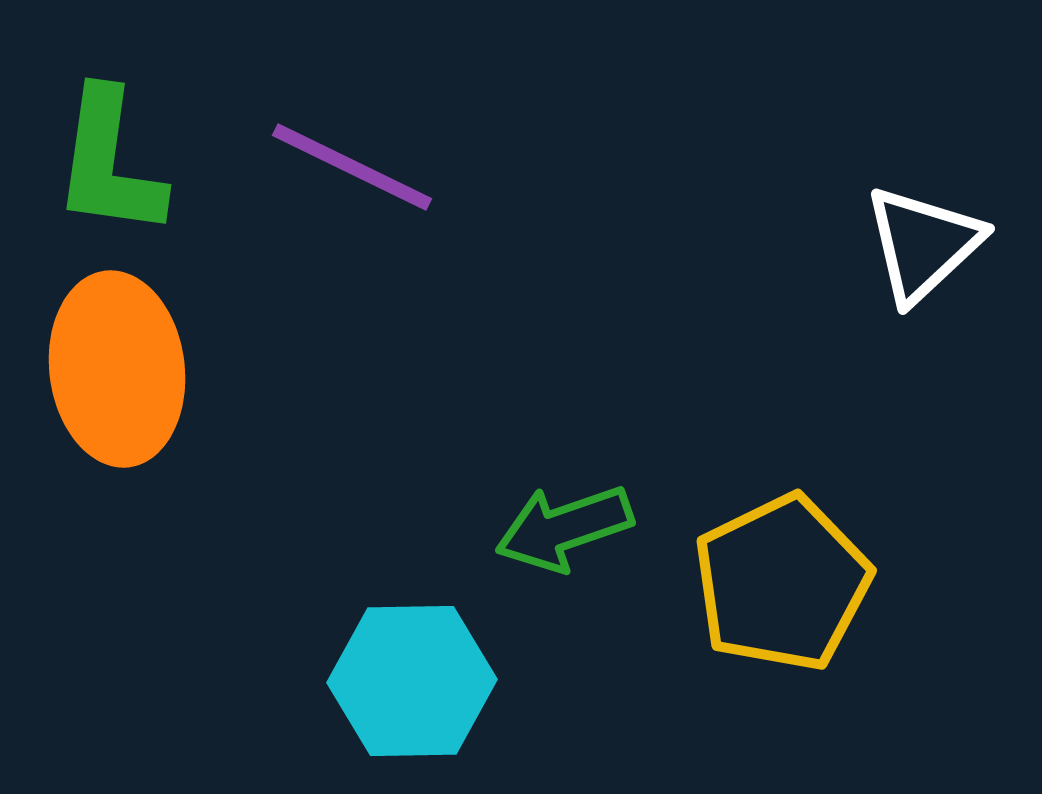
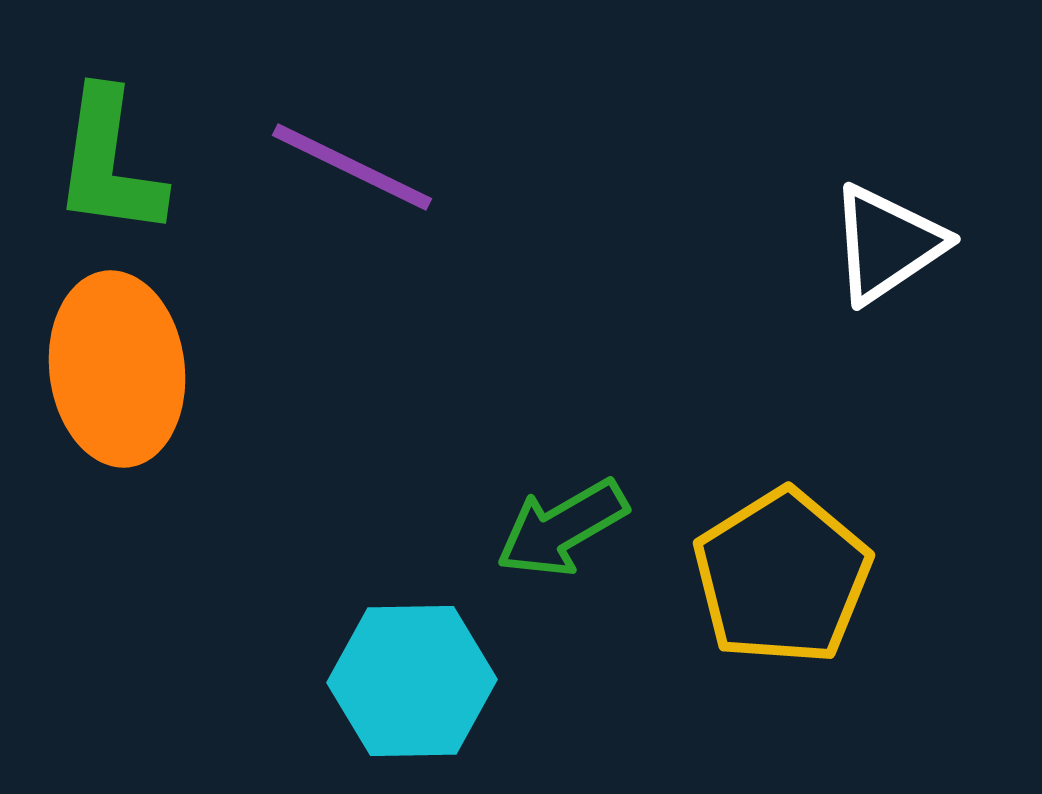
white triangle: moved 36 px left; rotated 9 degrees clockwise
green arrow: moved 2 px left; rotated 11 degrees counterclockwise
yellow pentagon: moved 6 px up; rotated 6 degrees counterclockwise
